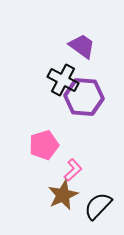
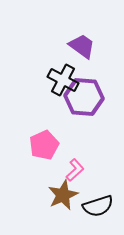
pink pentagon: rotated 8 degrees counterclockwise
pink L-shape: moved 2 px right
black semicircle: rotated 152 degrees counterclockwise
